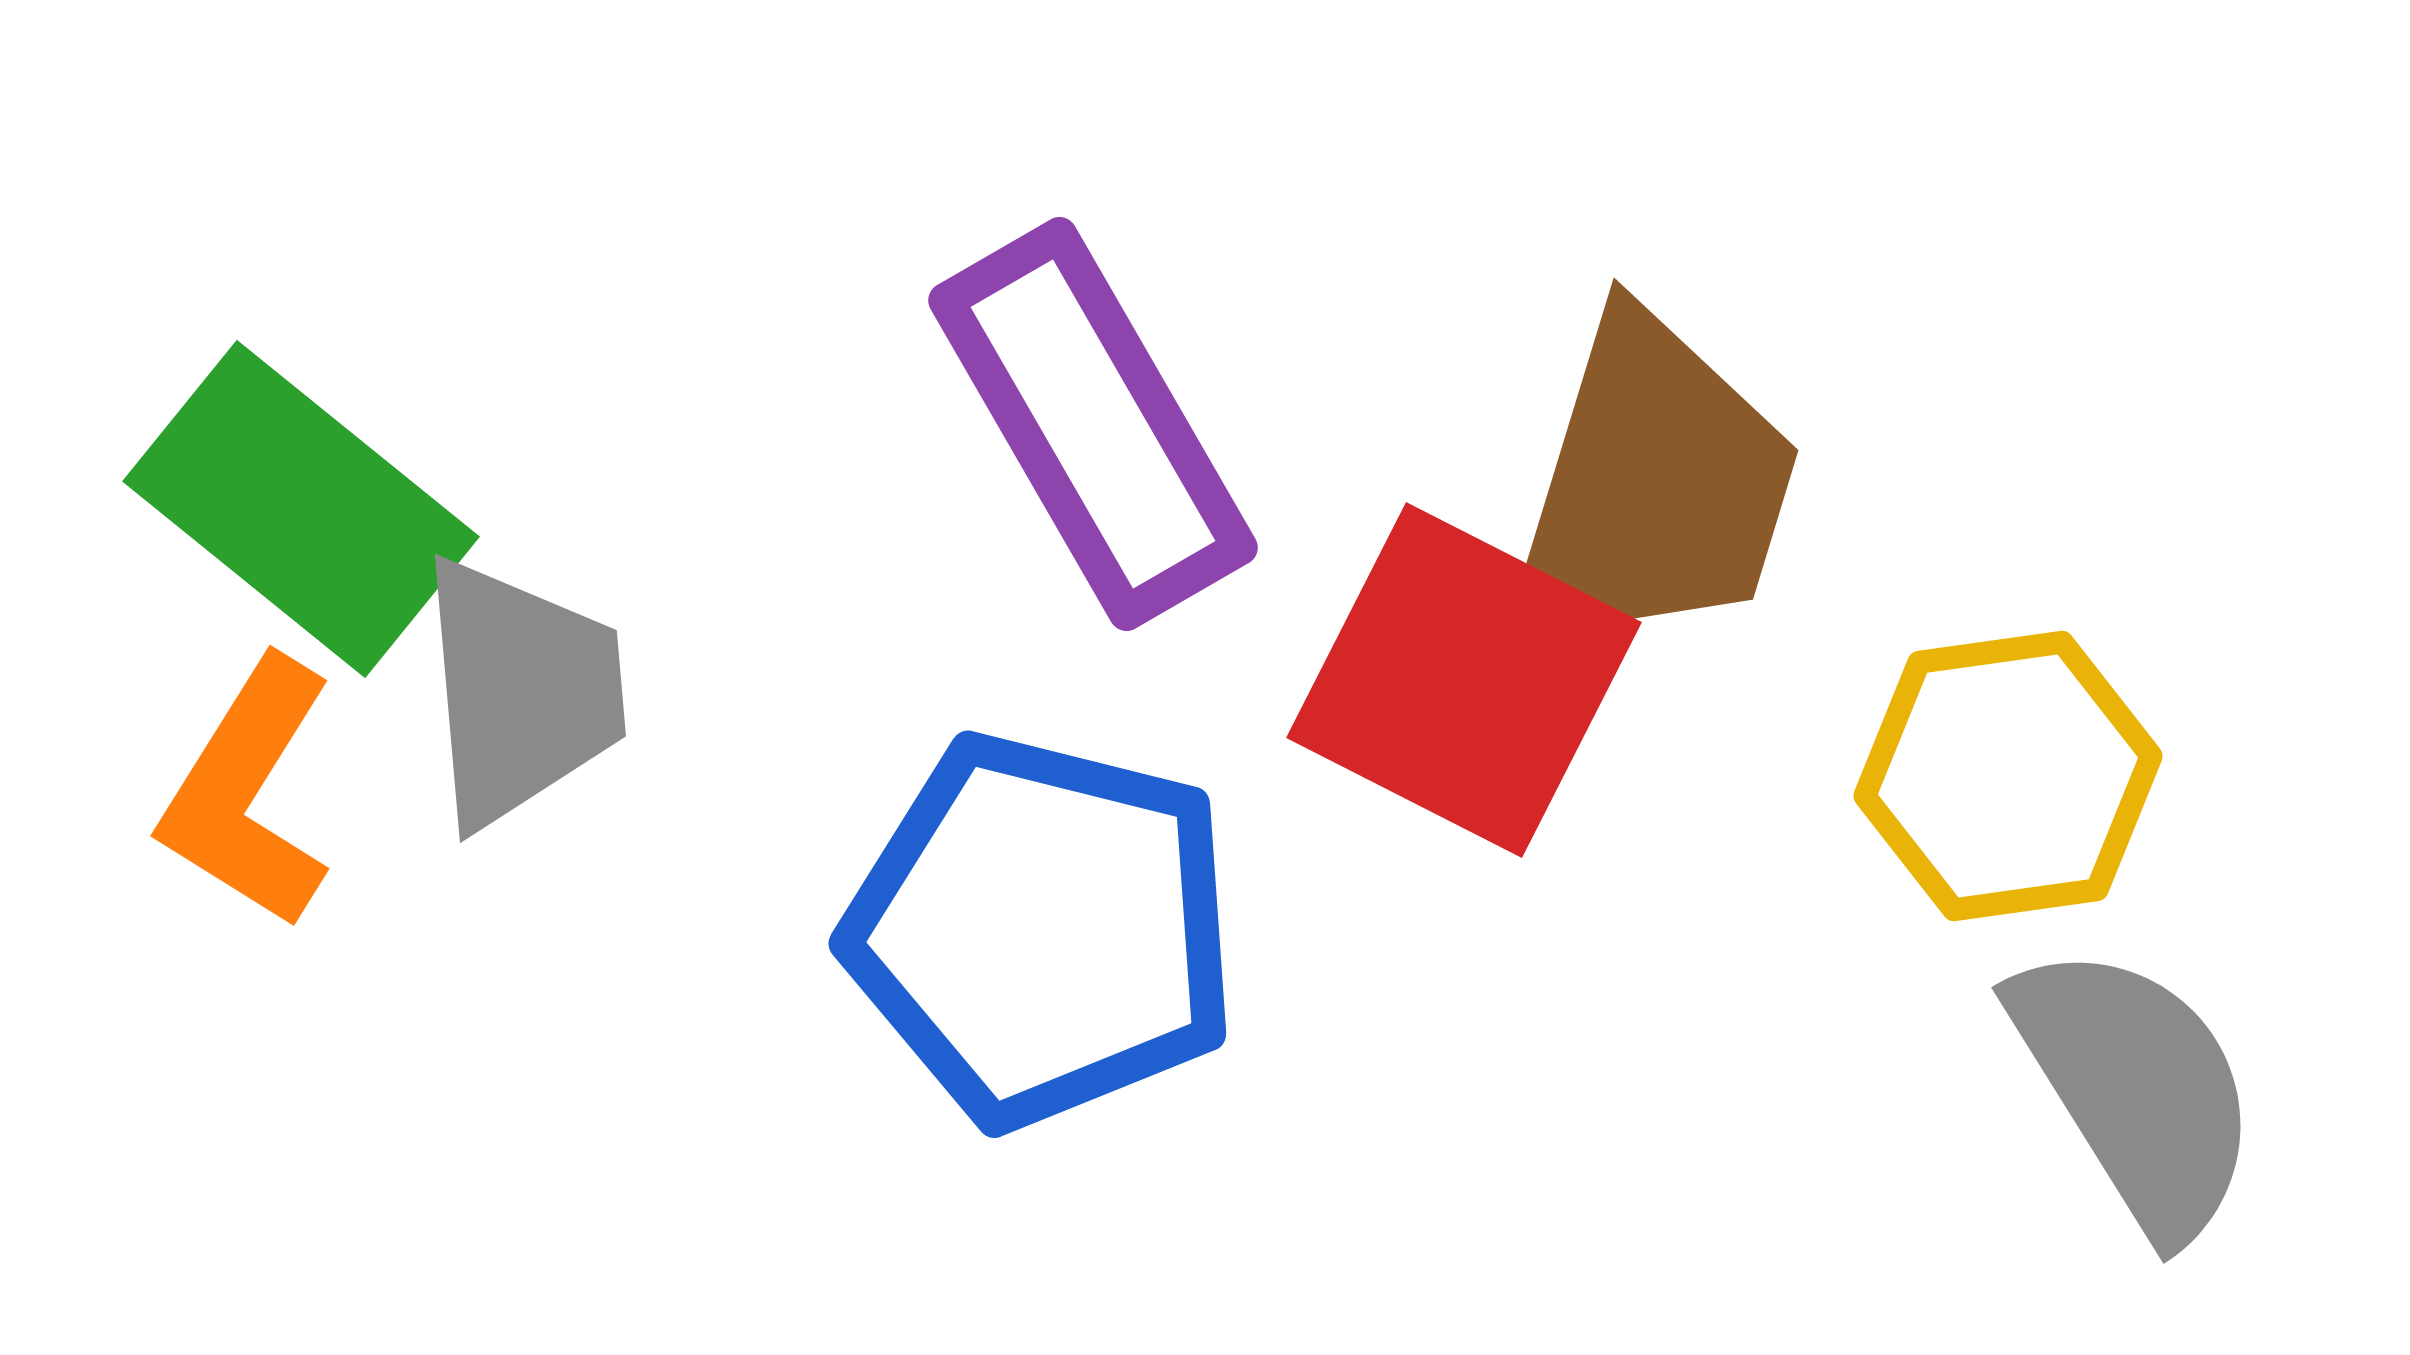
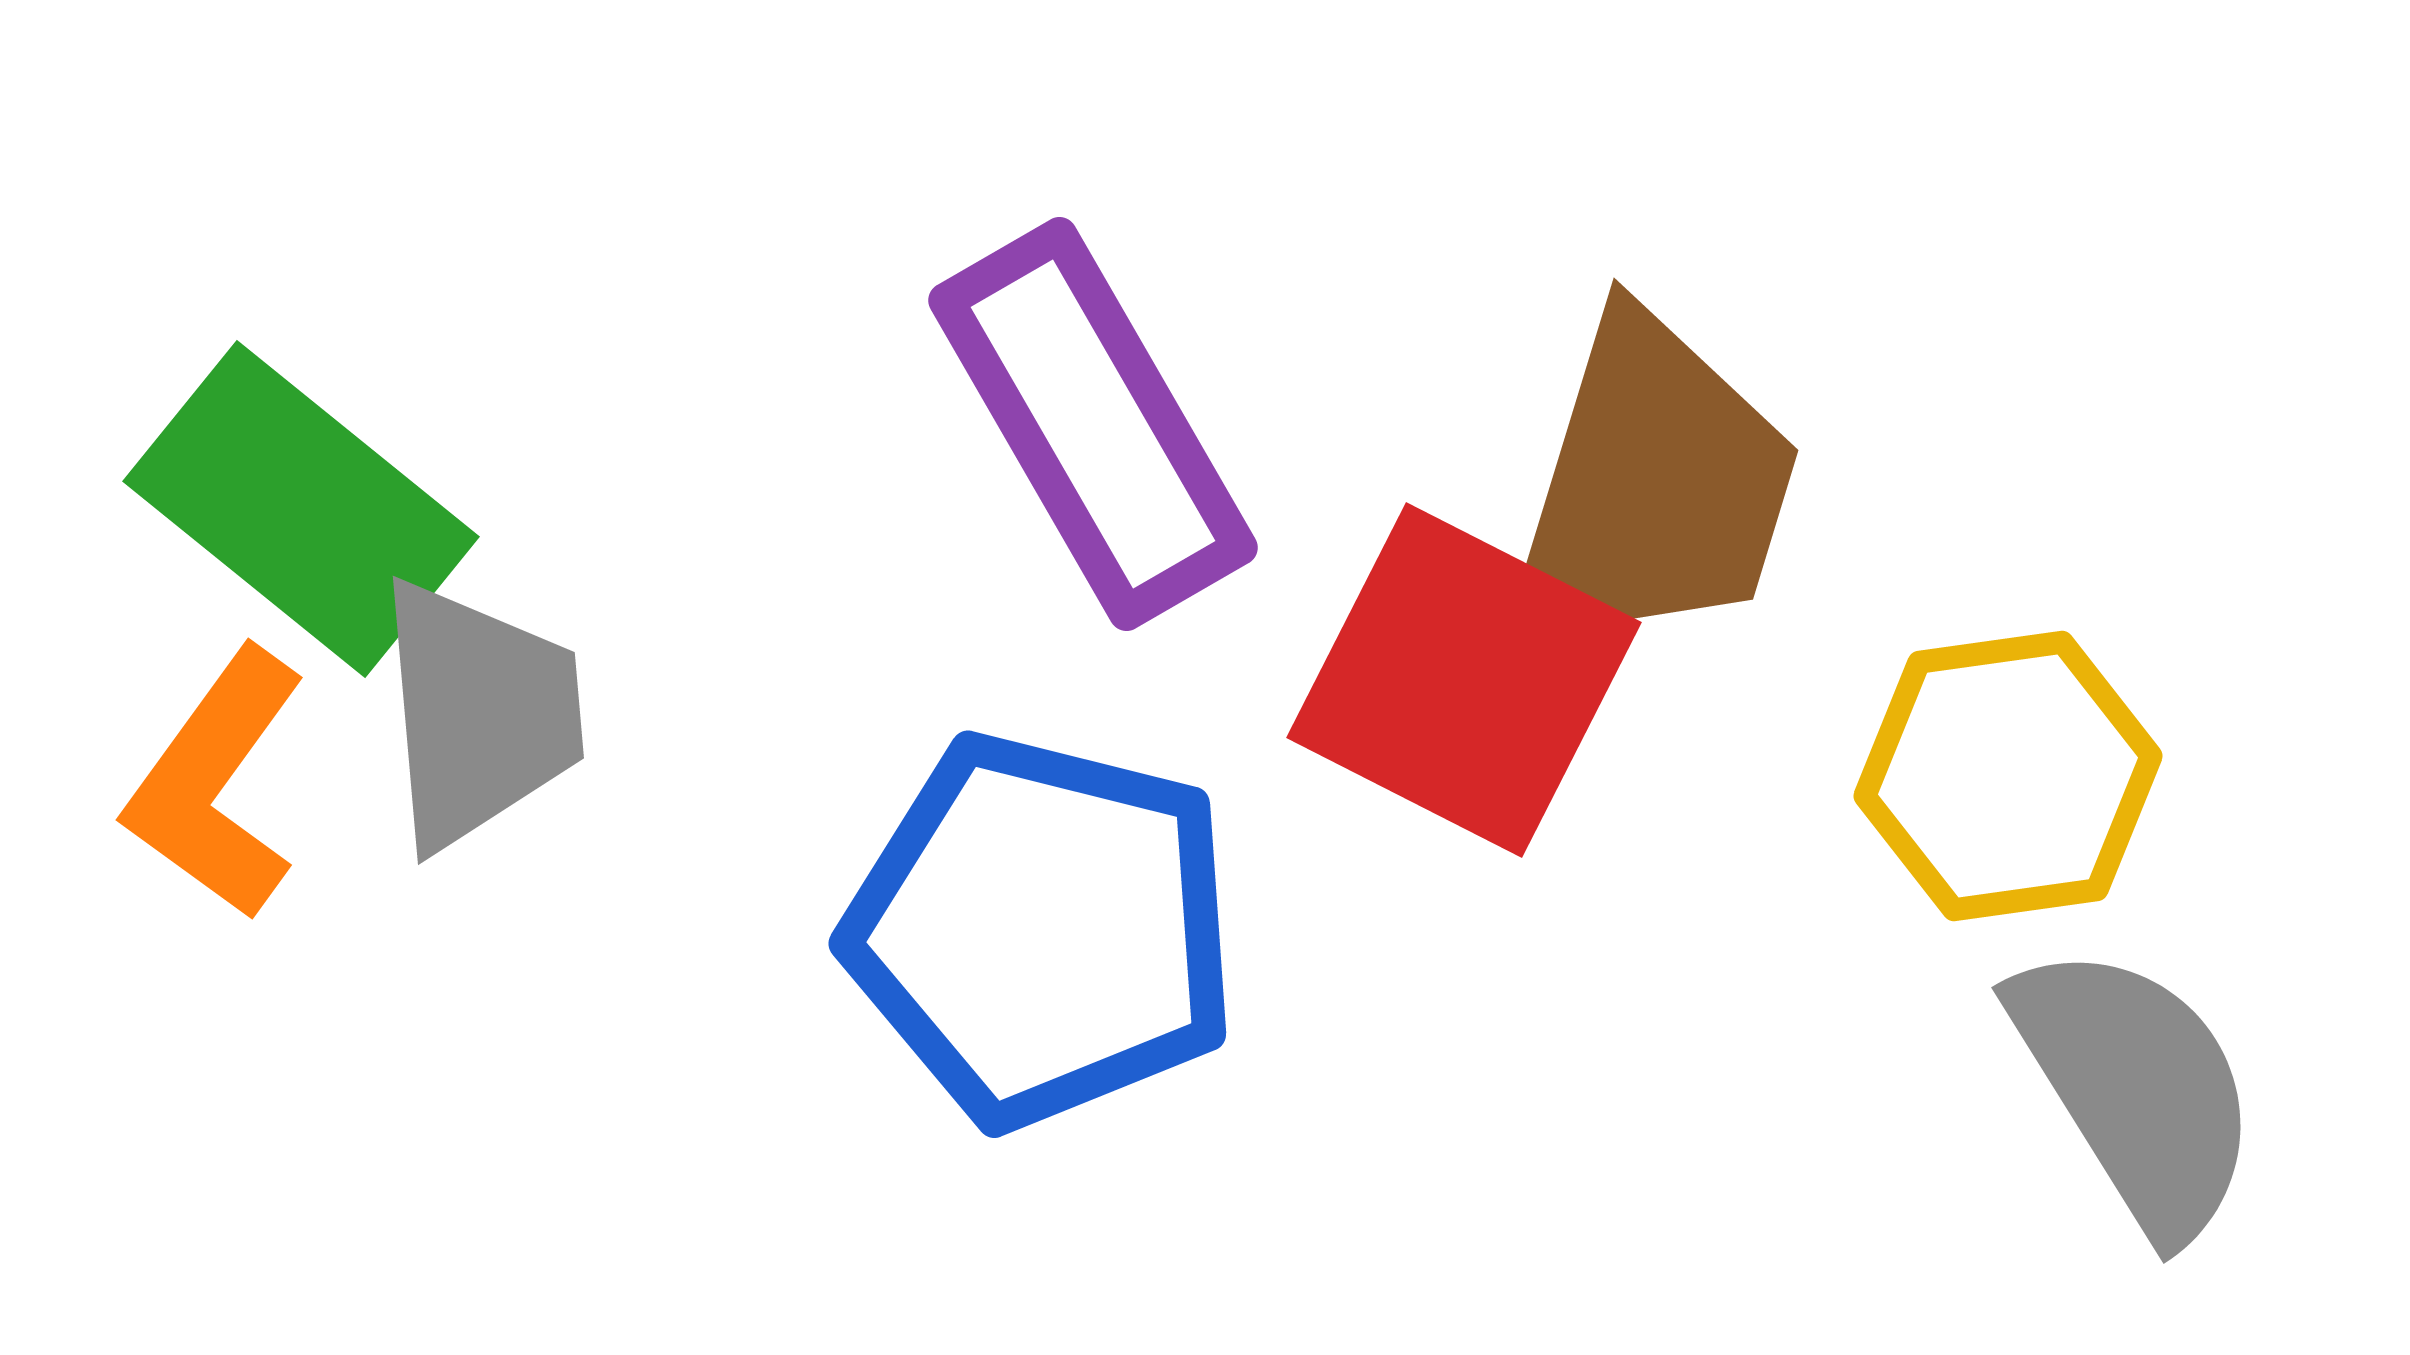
gray trapezoid: moved 42 px left, 22 px down
orange L-shape: moved 32 px left, 9 px up; rotated 4 degrees clockwise
